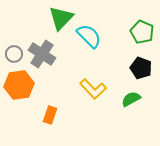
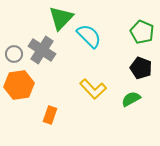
gray cross: moved 4 px up
